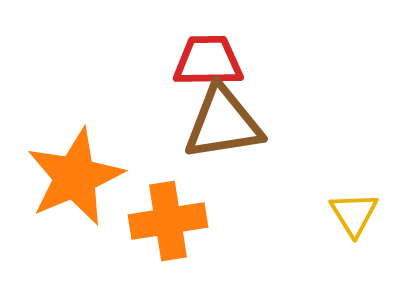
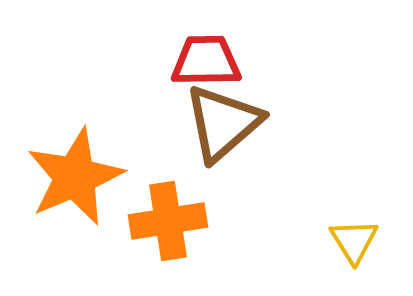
red trapezoid: moved 2 px left
brown triangle: rotated 32 degrees counterclockwise
yellow triangle: moved 27 px down
